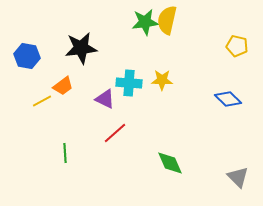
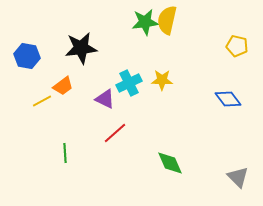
cyan cross: rotated 30 degrees counterclockwise
blue diamond: rotated 8 degrees clockwise
